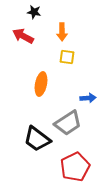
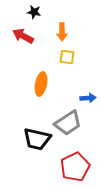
black trapezoid: rotated 24 degrees counterclockwise
